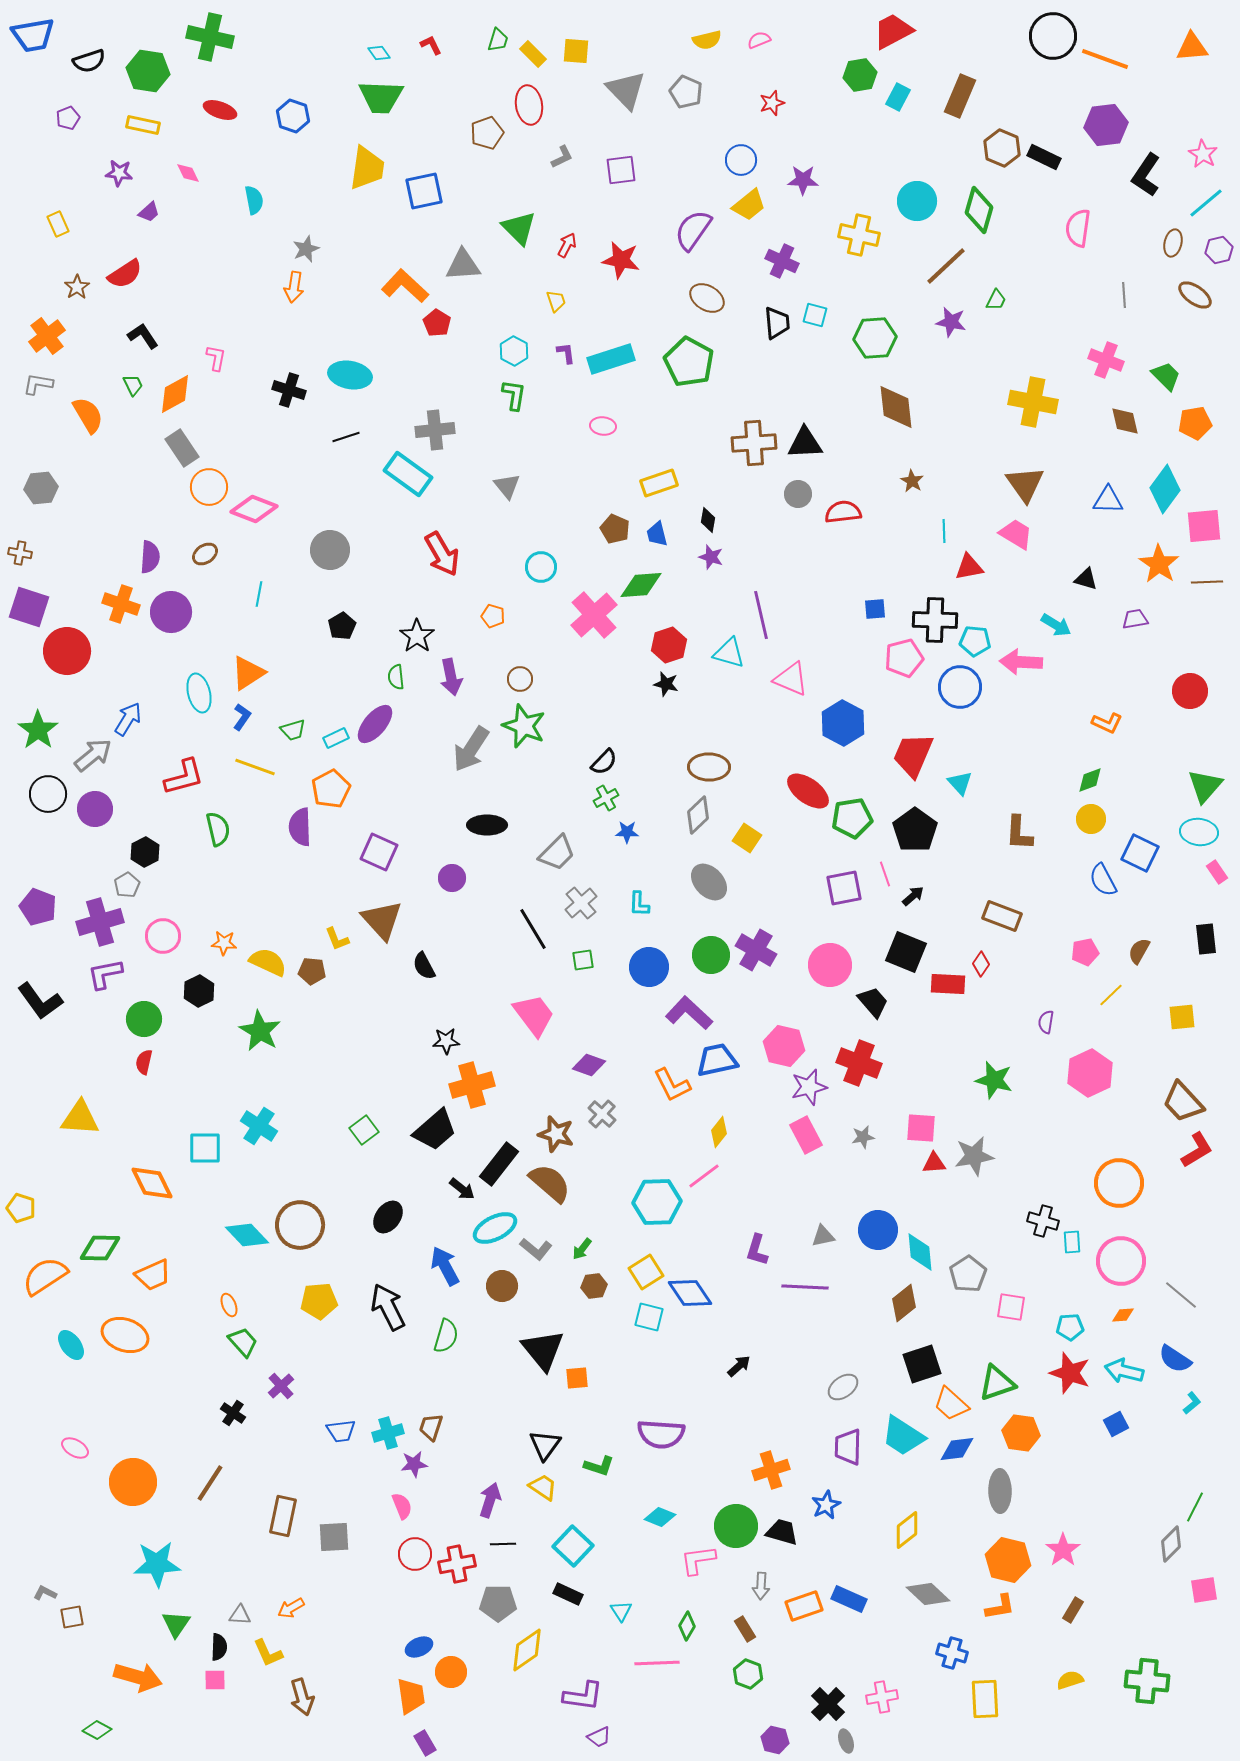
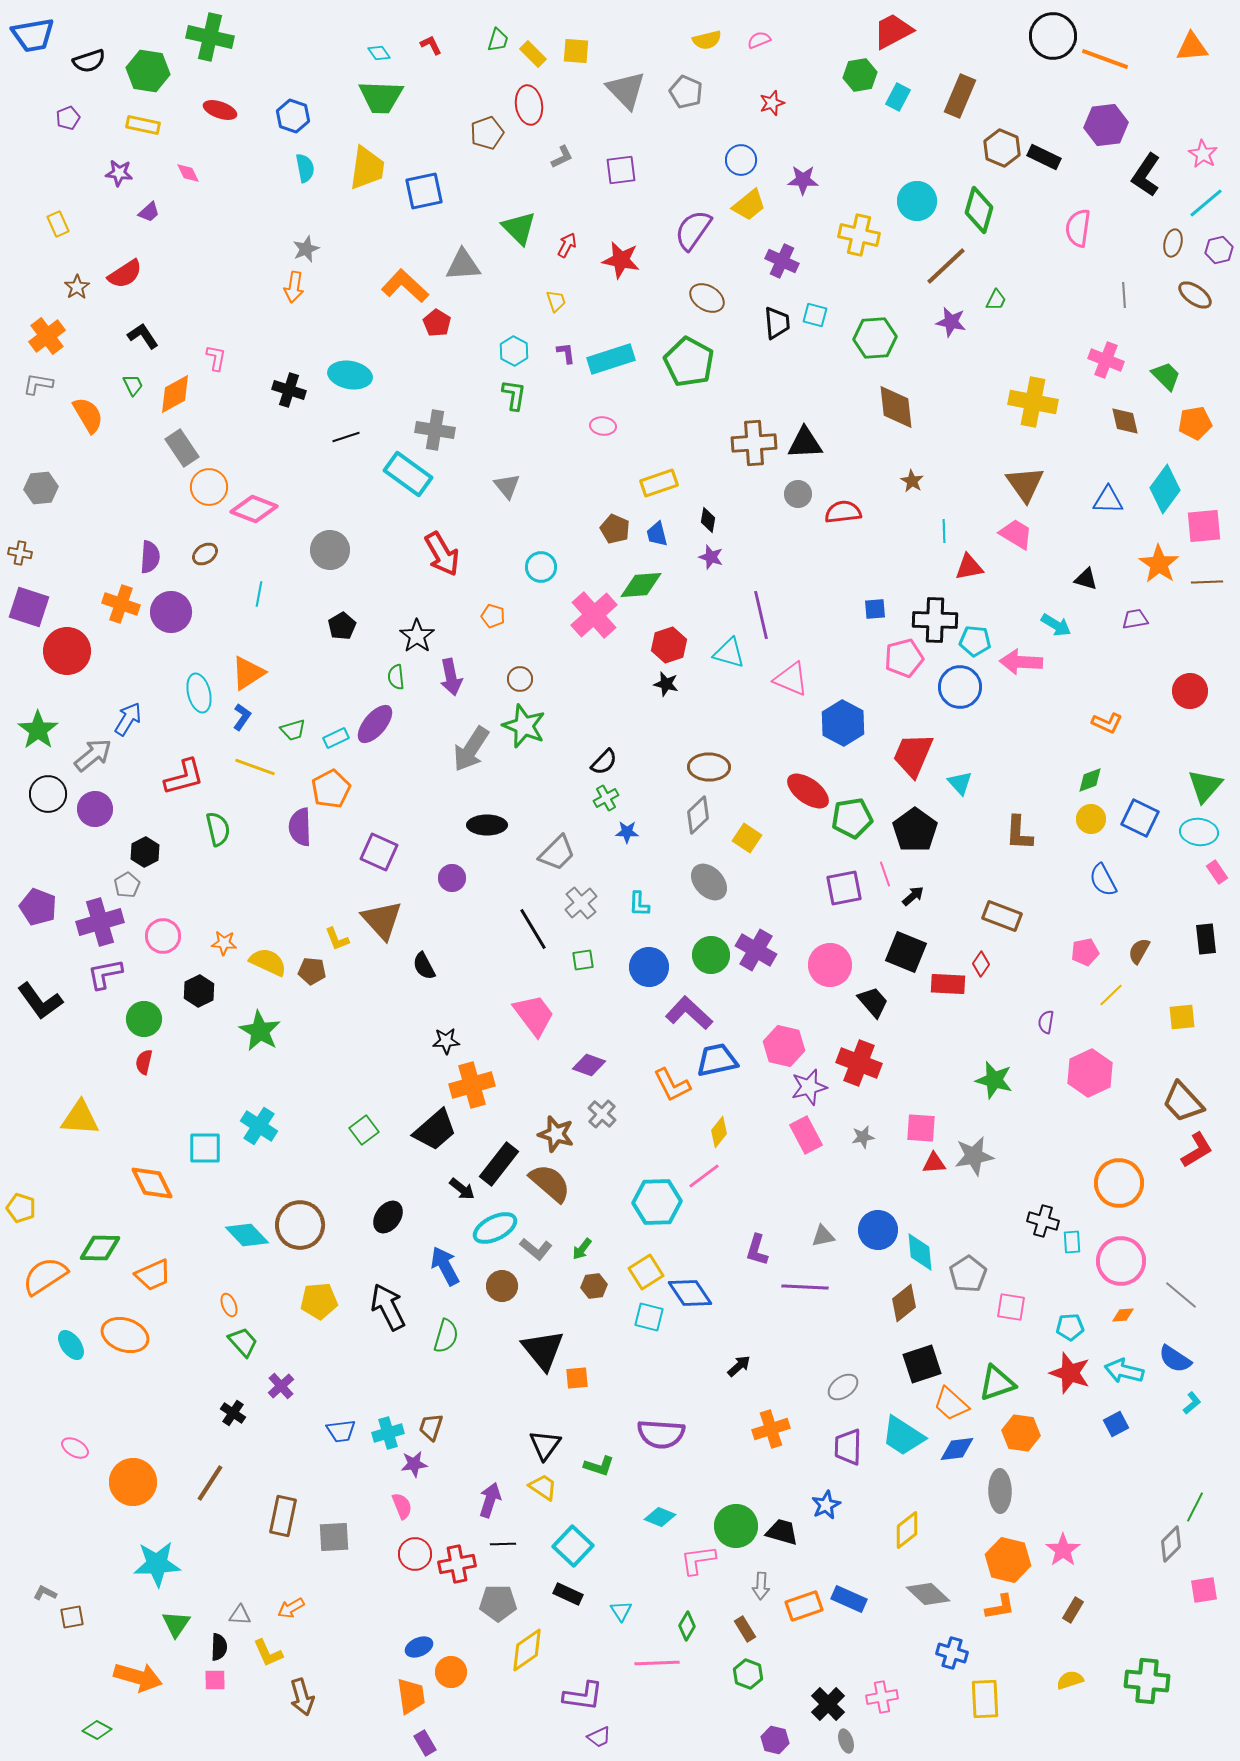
cyan semicircle at (254, 200): moved 51 px right, 32 px up
gray cross at (435, 430): rotated 15 degrees clockwise
blue square at (1140, 853): moved 35 px up
orange cross at (771, 1470): moved 41 px up
